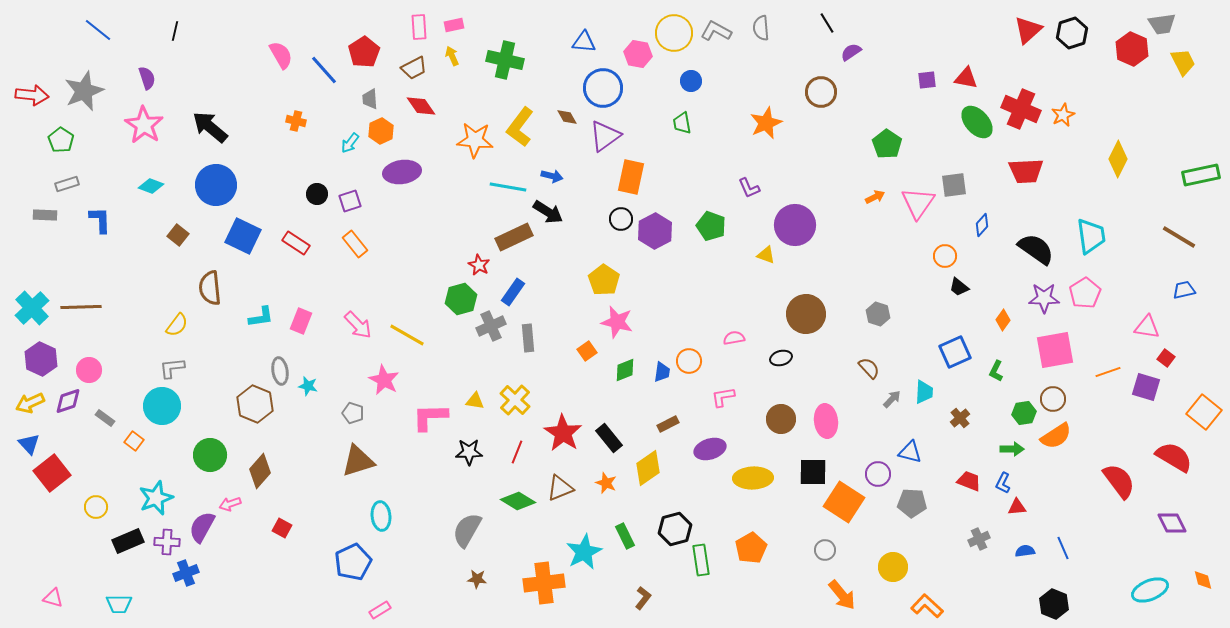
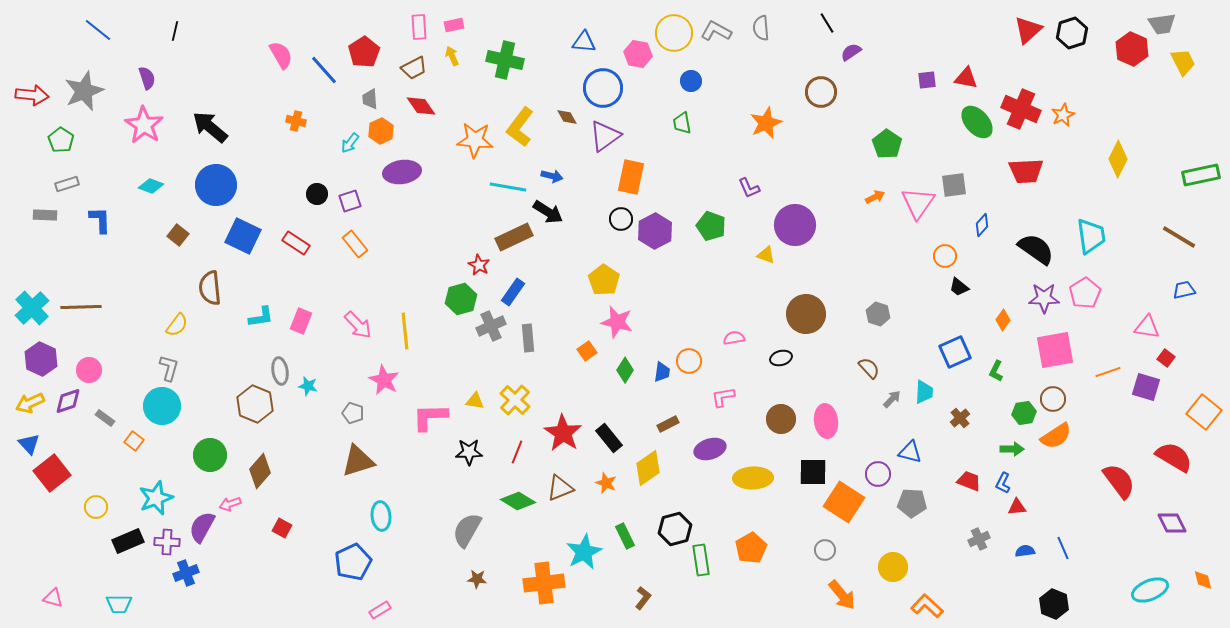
yellow line at (407, 335): moved 2 px left, 4 px up; rotated 54 degrees clockwise
gray L-shape at (172, 368): moved 3 px left; rotated 112 degrees clockwise
green diamond at (625, 370): rotated 35 degrees counterclockwise
